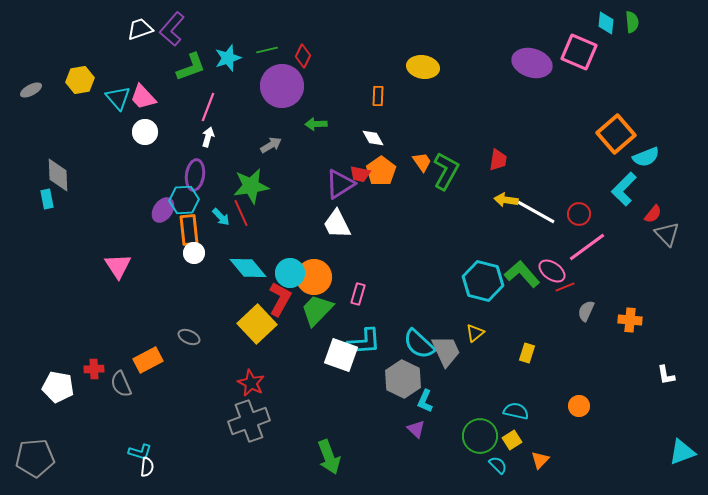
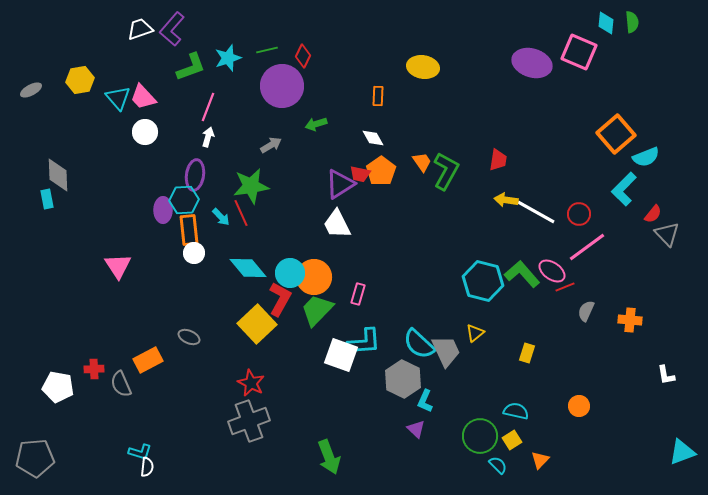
green arrow at (316, 124): rotated 15 degrees counterclockwise
purple ellipse at (163, 210): rotated 35 degrees counterclockwise
